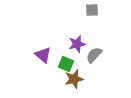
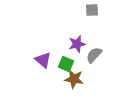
purple triangle: moved 5 px down
brown star: rotated 24 degrees clockwise
